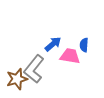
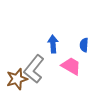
blue arrow: rotated 54 degrees counterclockwise
pink trapezoid: moved 1 px right, 10 px down; rotated 20 degrees clockwise
